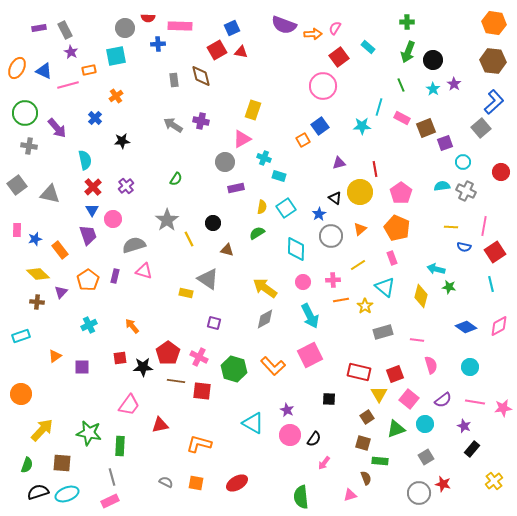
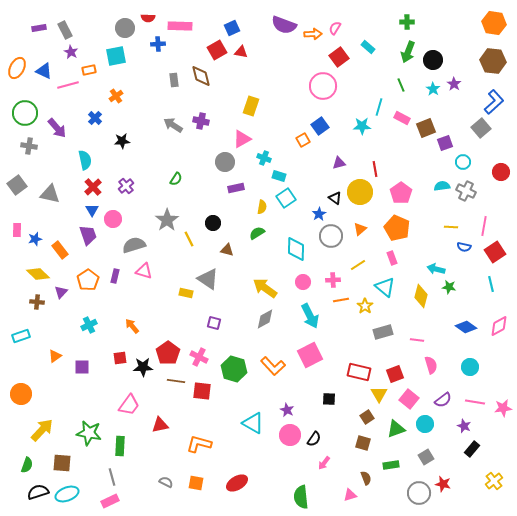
yellow rectangle at (253, 110): moved 2 px left, 4 px up
cyan square at (286, 208): moved 10 px up
green rectangle at (380, 461): moved 11 px right, 4 px down; rotated 14 degrees counterclockwise
